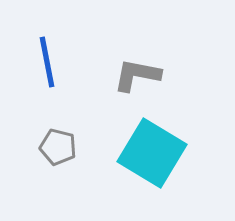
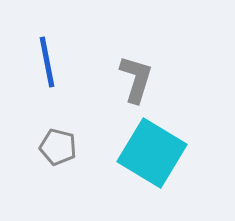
gray L-shape: moved 1 px left, 4 px down; rotated 96 degrees clockwise
